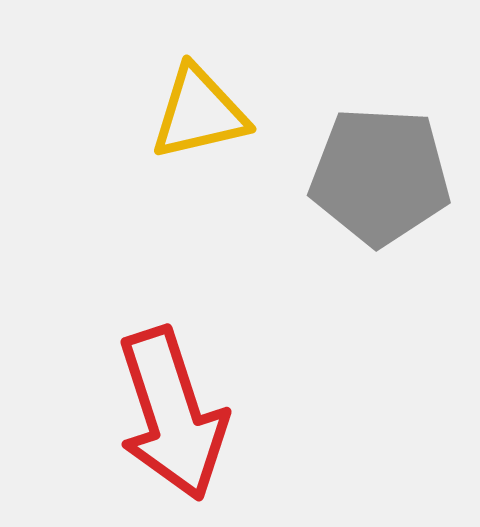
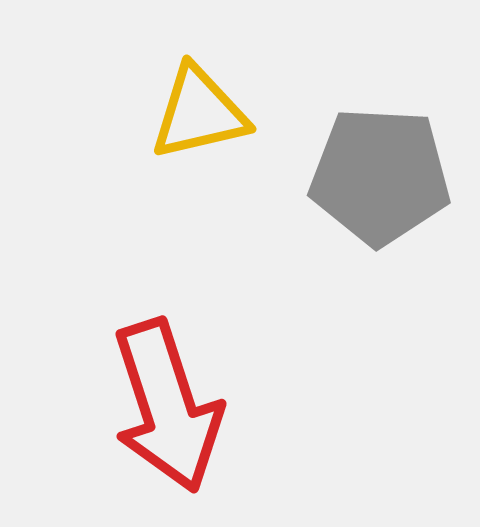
red arrow: moved 5 px left, 8 px up
